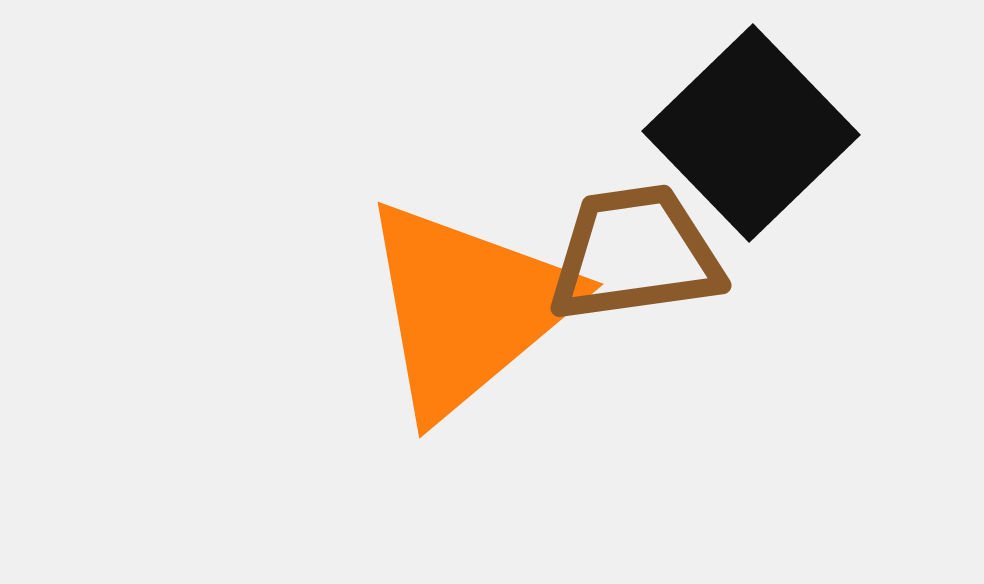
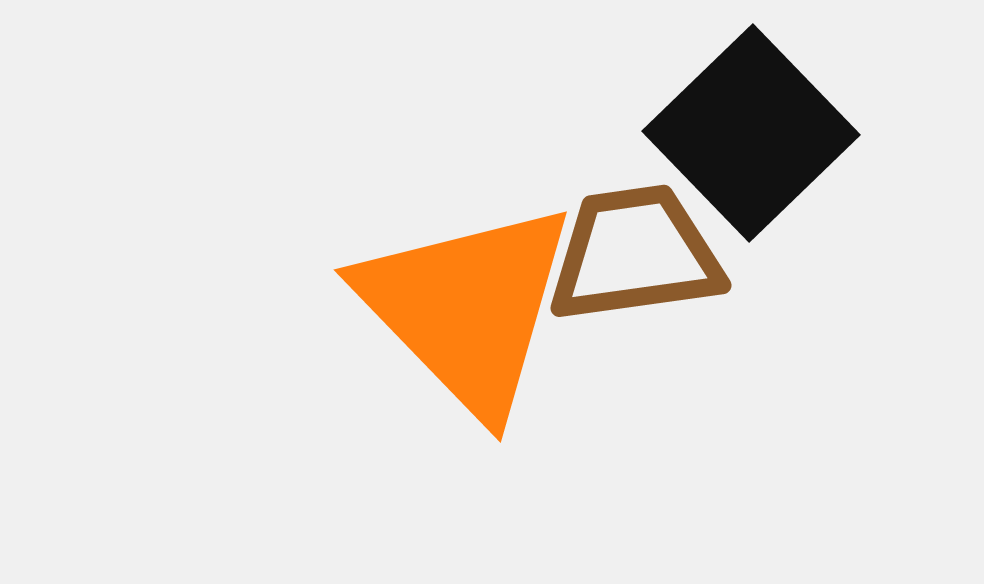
orange triangle: rotated 34 degrees counterclockwise
